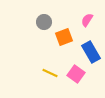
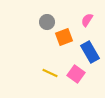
gray circle: moved 3 px right
blue rectangle: moved 1 px left
